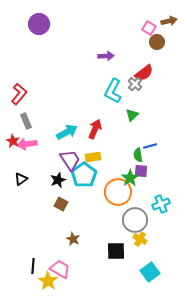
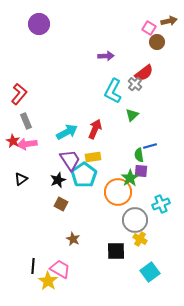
green semicircle: moved 1 px right
